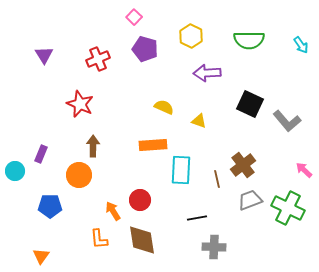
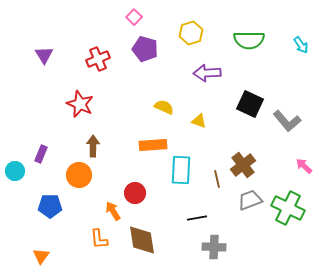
yellow hexagon: moved 3 px up; rotated 15 degrees clockwise
pink arrow: moved 4 px up
red circle: moved 5 px left, 7 px up
